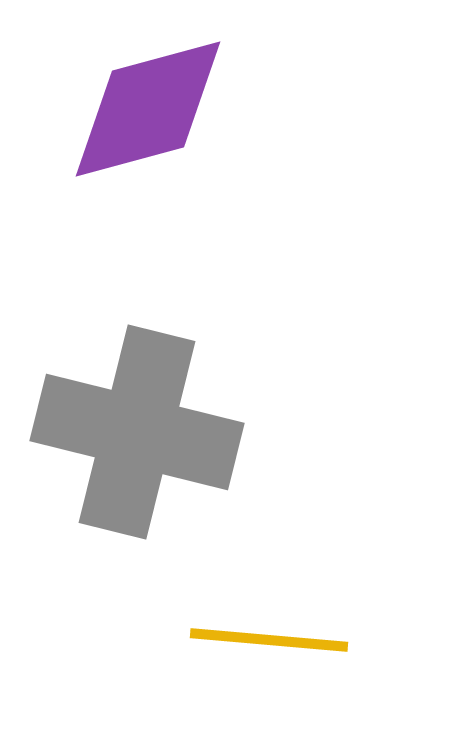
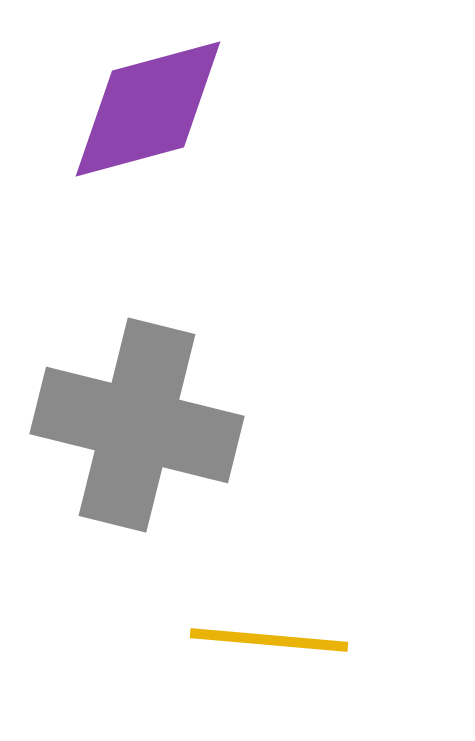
gray cross: moved 7 px up
